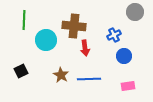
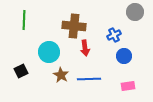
cyan circle: moved 3 px right, 12 px down
